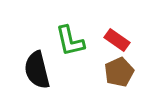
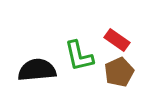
green L-shape: moved 9 px right, 15 px down
black semicircle: rotated 99 degrees clockwise
